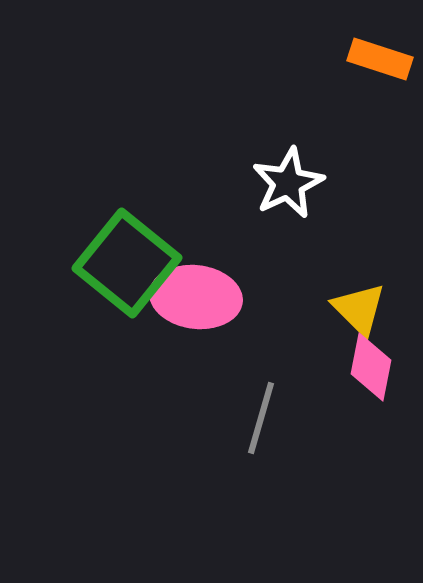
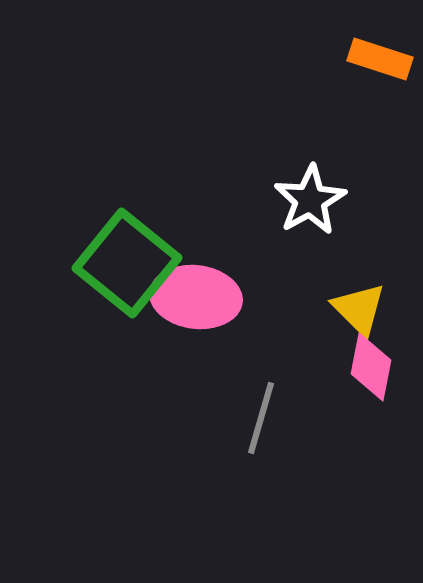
white star: moved 22 px right, 17 px down; rotated 4 degrees counterclockwise
